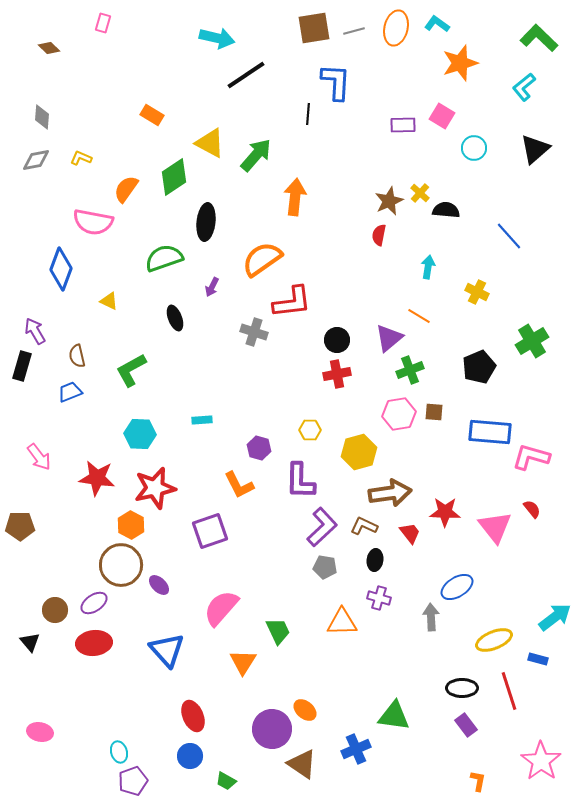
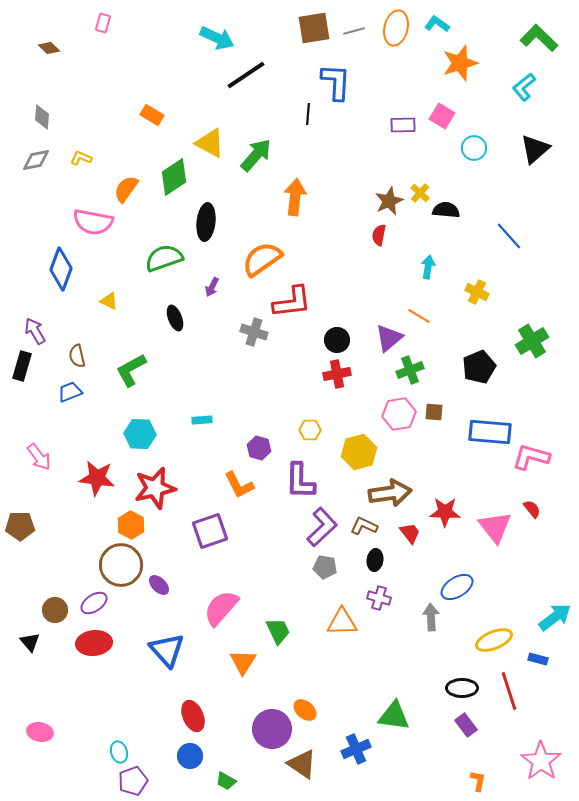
cyan arrow at (217, 38): rotated 12 degrees clockwise
